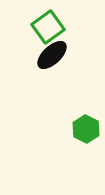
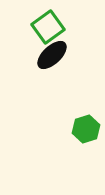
green hexagon: rotated 16 degrees clockwise
